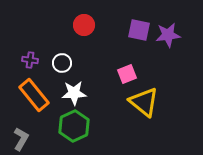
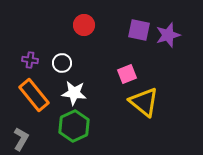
purple star: rotated 10 degrees counterclockwise
white star: rotated 10 degrees clockwise
